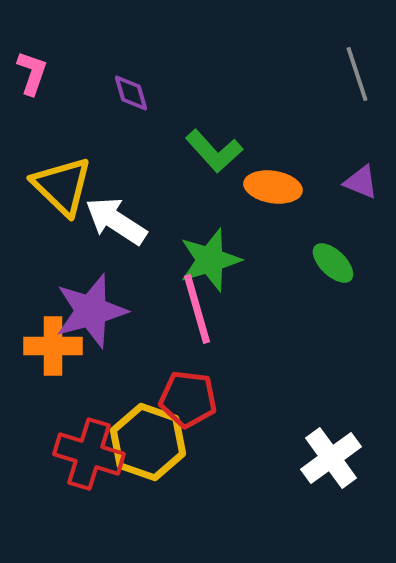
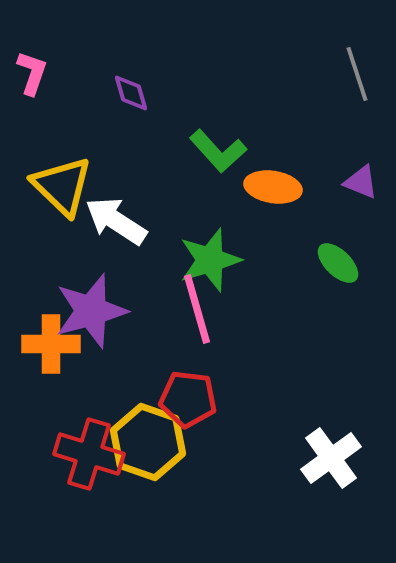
green L-shape: moved 4 px right
green ellipse: moved 5 px right
orange cross: moved 2 px left, 2 px up
